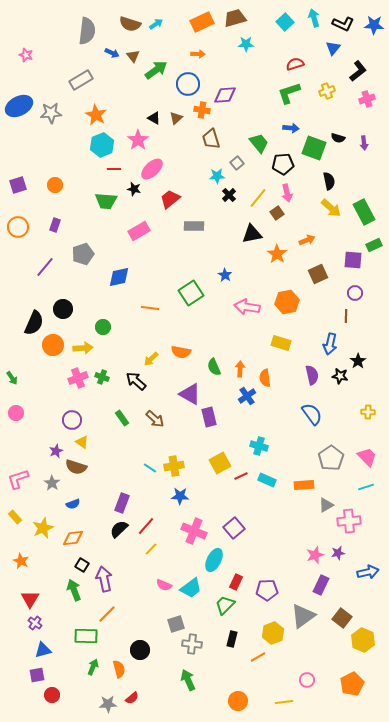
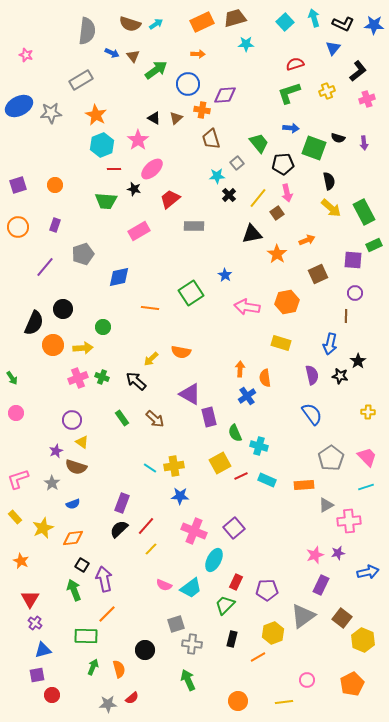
green semicircle at (214, 367): moved 21 px right, 66 px down
black circle at (140, 650): moved 5 px right
